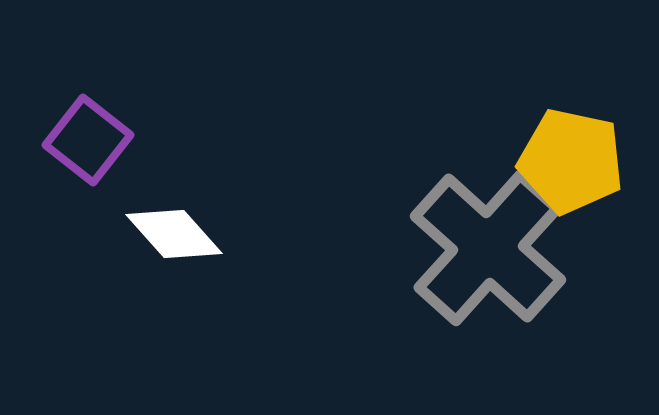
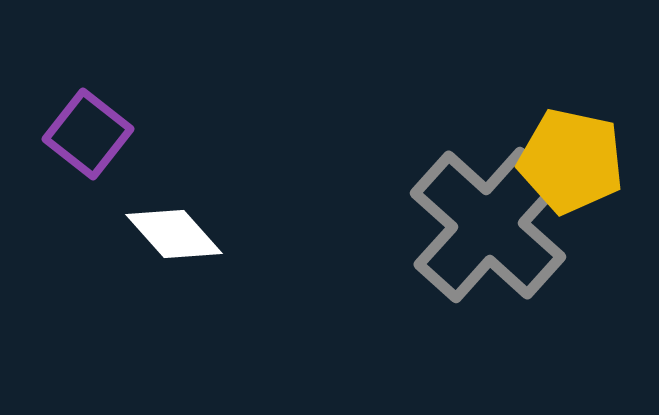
purple square: moved 6 px up
gray cross: moved 23 px up
